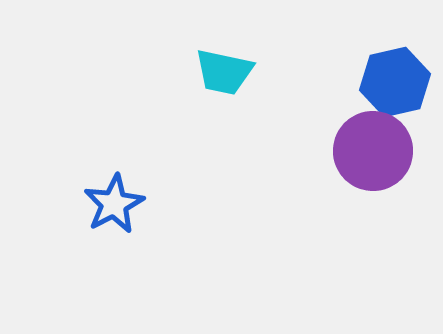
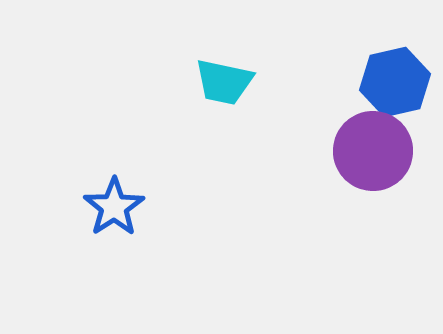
cyan trapezoid: moved 10 px down
blue star: moved 3 px down; rotated 6 degrees counterclockwise
